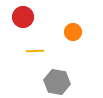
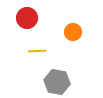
red circle: moved 4 px right, 1 px down
yellow line: moved 2 px right
